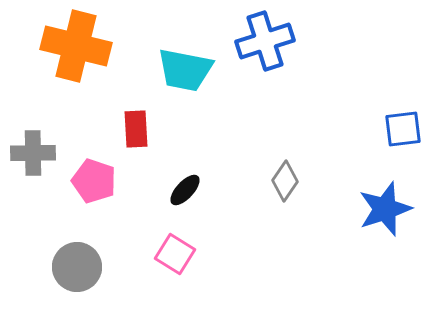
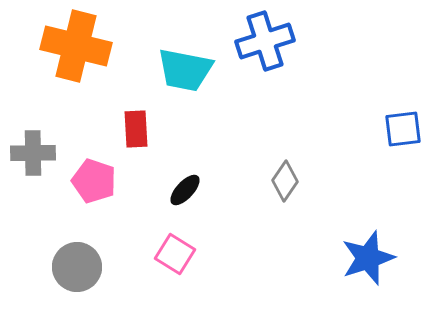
blue star: moved 17 px left, 49 px down
